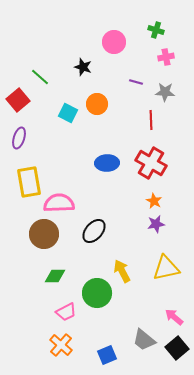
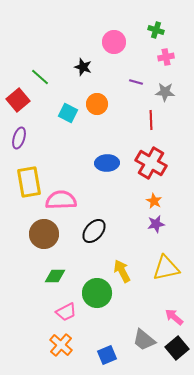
pink semicircle: moved 2 px right, 3 px up
